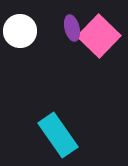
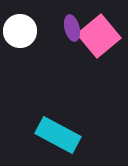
pink square: rotated 6 degrees clockwise
cyan rectangle: rotated 27 degrees counterclockwise
